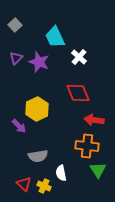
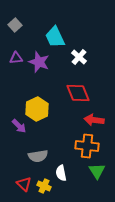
purple triangle: rotated 40 degrees clockwise
green triangle: moved 1 px left, 1 px down
